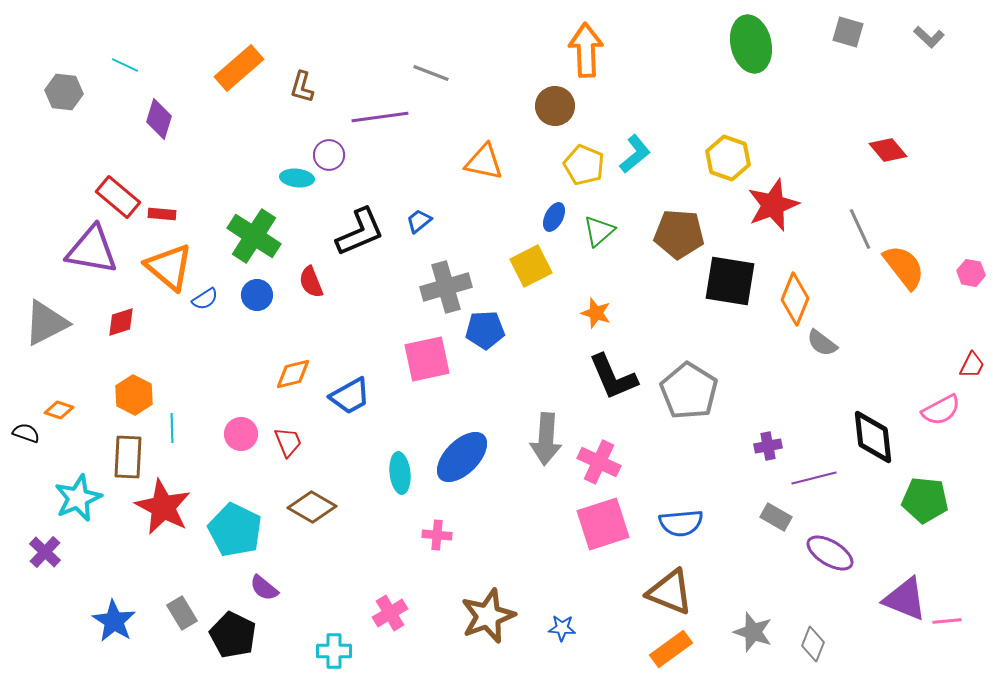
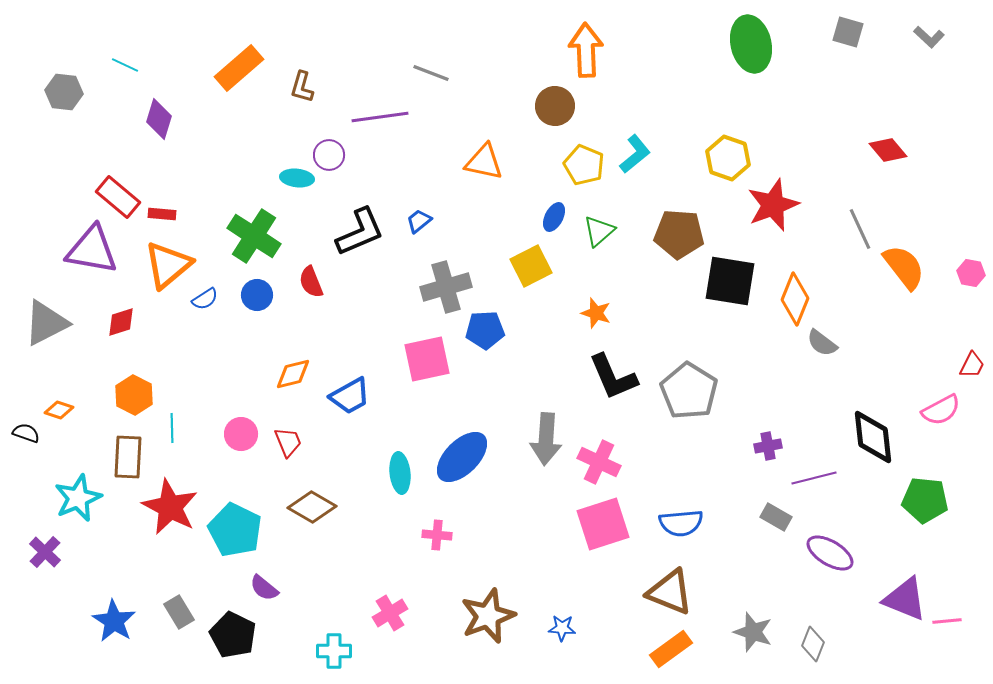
orange triangle at (169, 267): moved 1 px left, 2 px up; rotated 40 degrees clockwise
red star at (163, 507): moved 7 px right
gray rectangle at (182, 613): moved 3 px left, 1 px up
